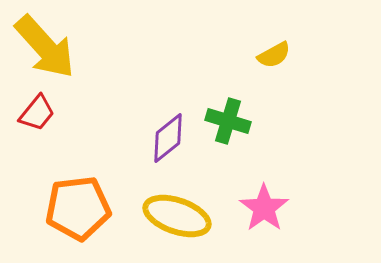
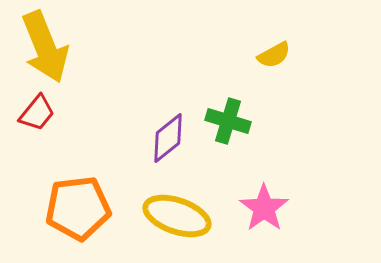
yellow arrow: rotated 20 degrees clockwise
